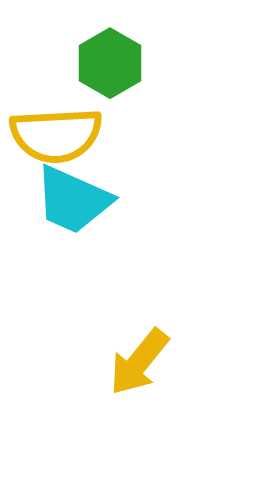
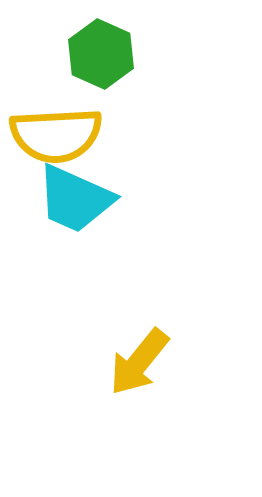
green hexagon: moved 9 px left, 9 px up; rotated 6 degrees counterclockwise
cyan trapezoid: moved 2 px right, 1 px up
